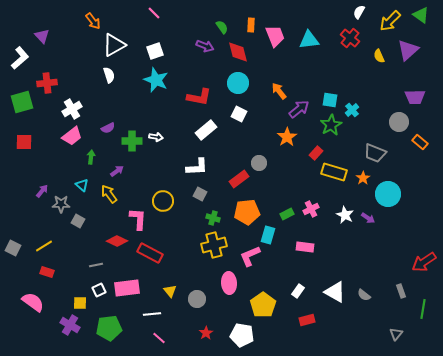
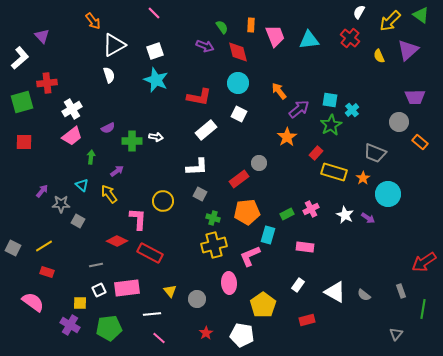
white rectangle at (298, 291): moved 6 px up
